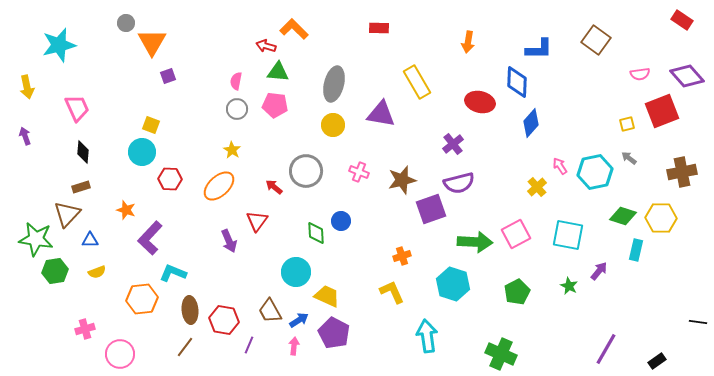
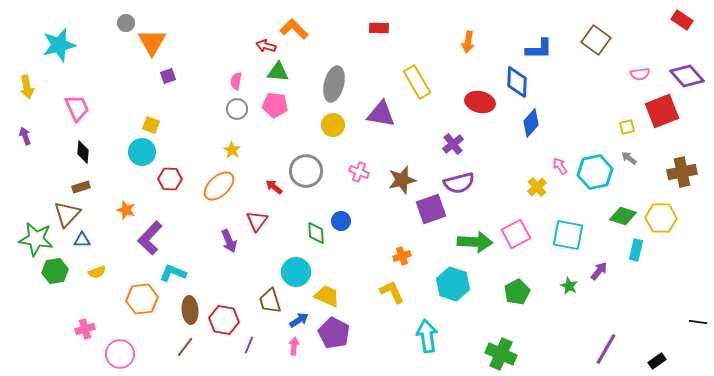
yellow square at (627, 124): moved 3 px down
blue triangle at (90, 240): moved 8 px left
brown trapezoid at (270, 311): moved 10 px up; rotated 12 degrees clockwise
